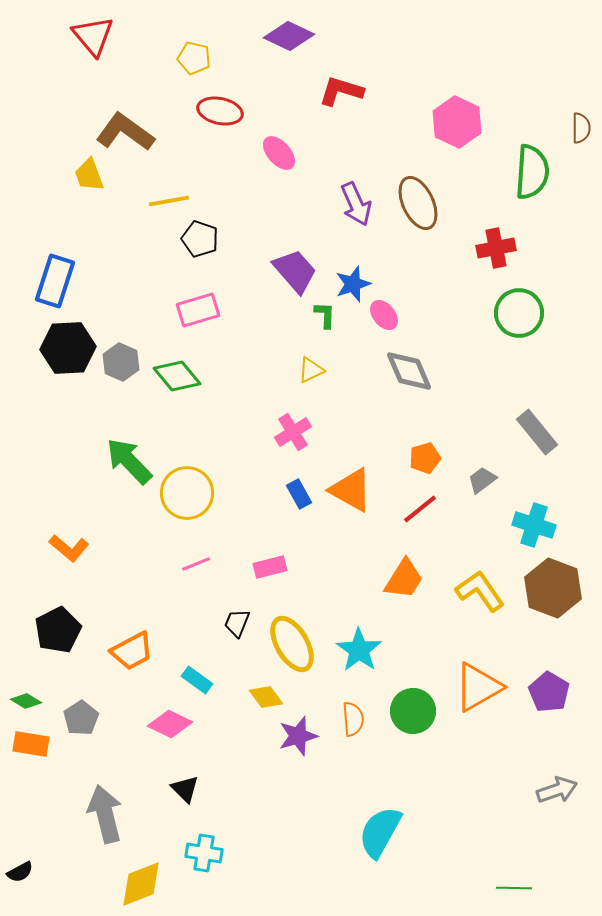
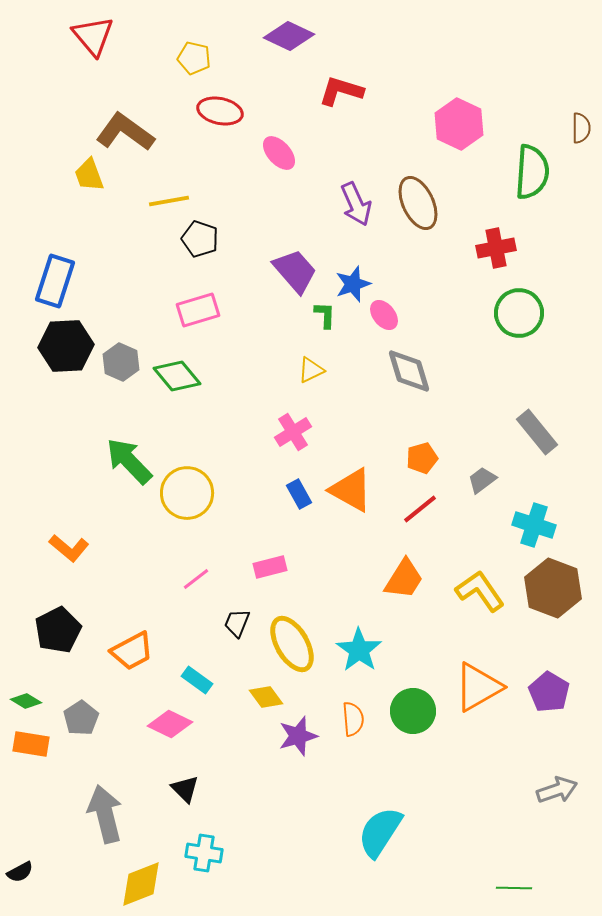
pink hexagon at (457, 122): moved 2 px right, 2 px down
black hexagon at (68, 348): moved 2 px left, 2 px up
gray diamond at (409, 371): rotated 6 degrees clockwise
orange pentagon at (425, 458): moved 3 px left
pink line at (196, 564): moved 15 px down; rotated 16 degrees counterclockwise
cyan semicircle at (380, 832): rotated 4 degrees clockwise
